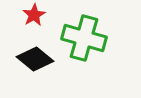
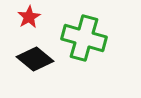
red star: moved 5 px left, 2 px down
